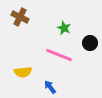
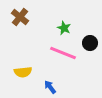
brown cross: rotated 12 degrees clockwise
pink line: moved 4 px right, 2 px up
